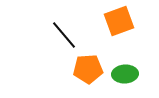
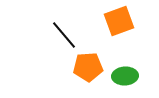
orange pentagon: moved 2 px up
green ellipse: moved 2 px down
